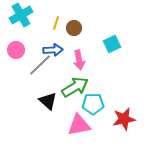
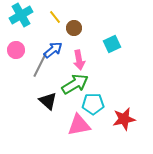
yellow line: moved 1 px left, 6 px up; rotated 56 degrees counterclockwise
blue arrow: rotated 36 degrees counterclockwise
gray line: rotated 20 degrees counterclockwise
green arrow: moved 3 px up
